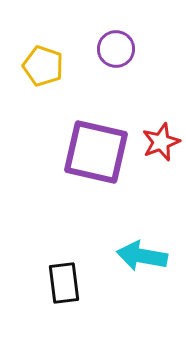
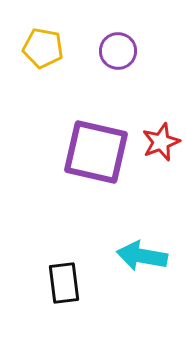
purple circle: moved 2 px right, 2 px down
yellow pentagon: moved 18 px up; rotated 9 degrees counterclockwise
